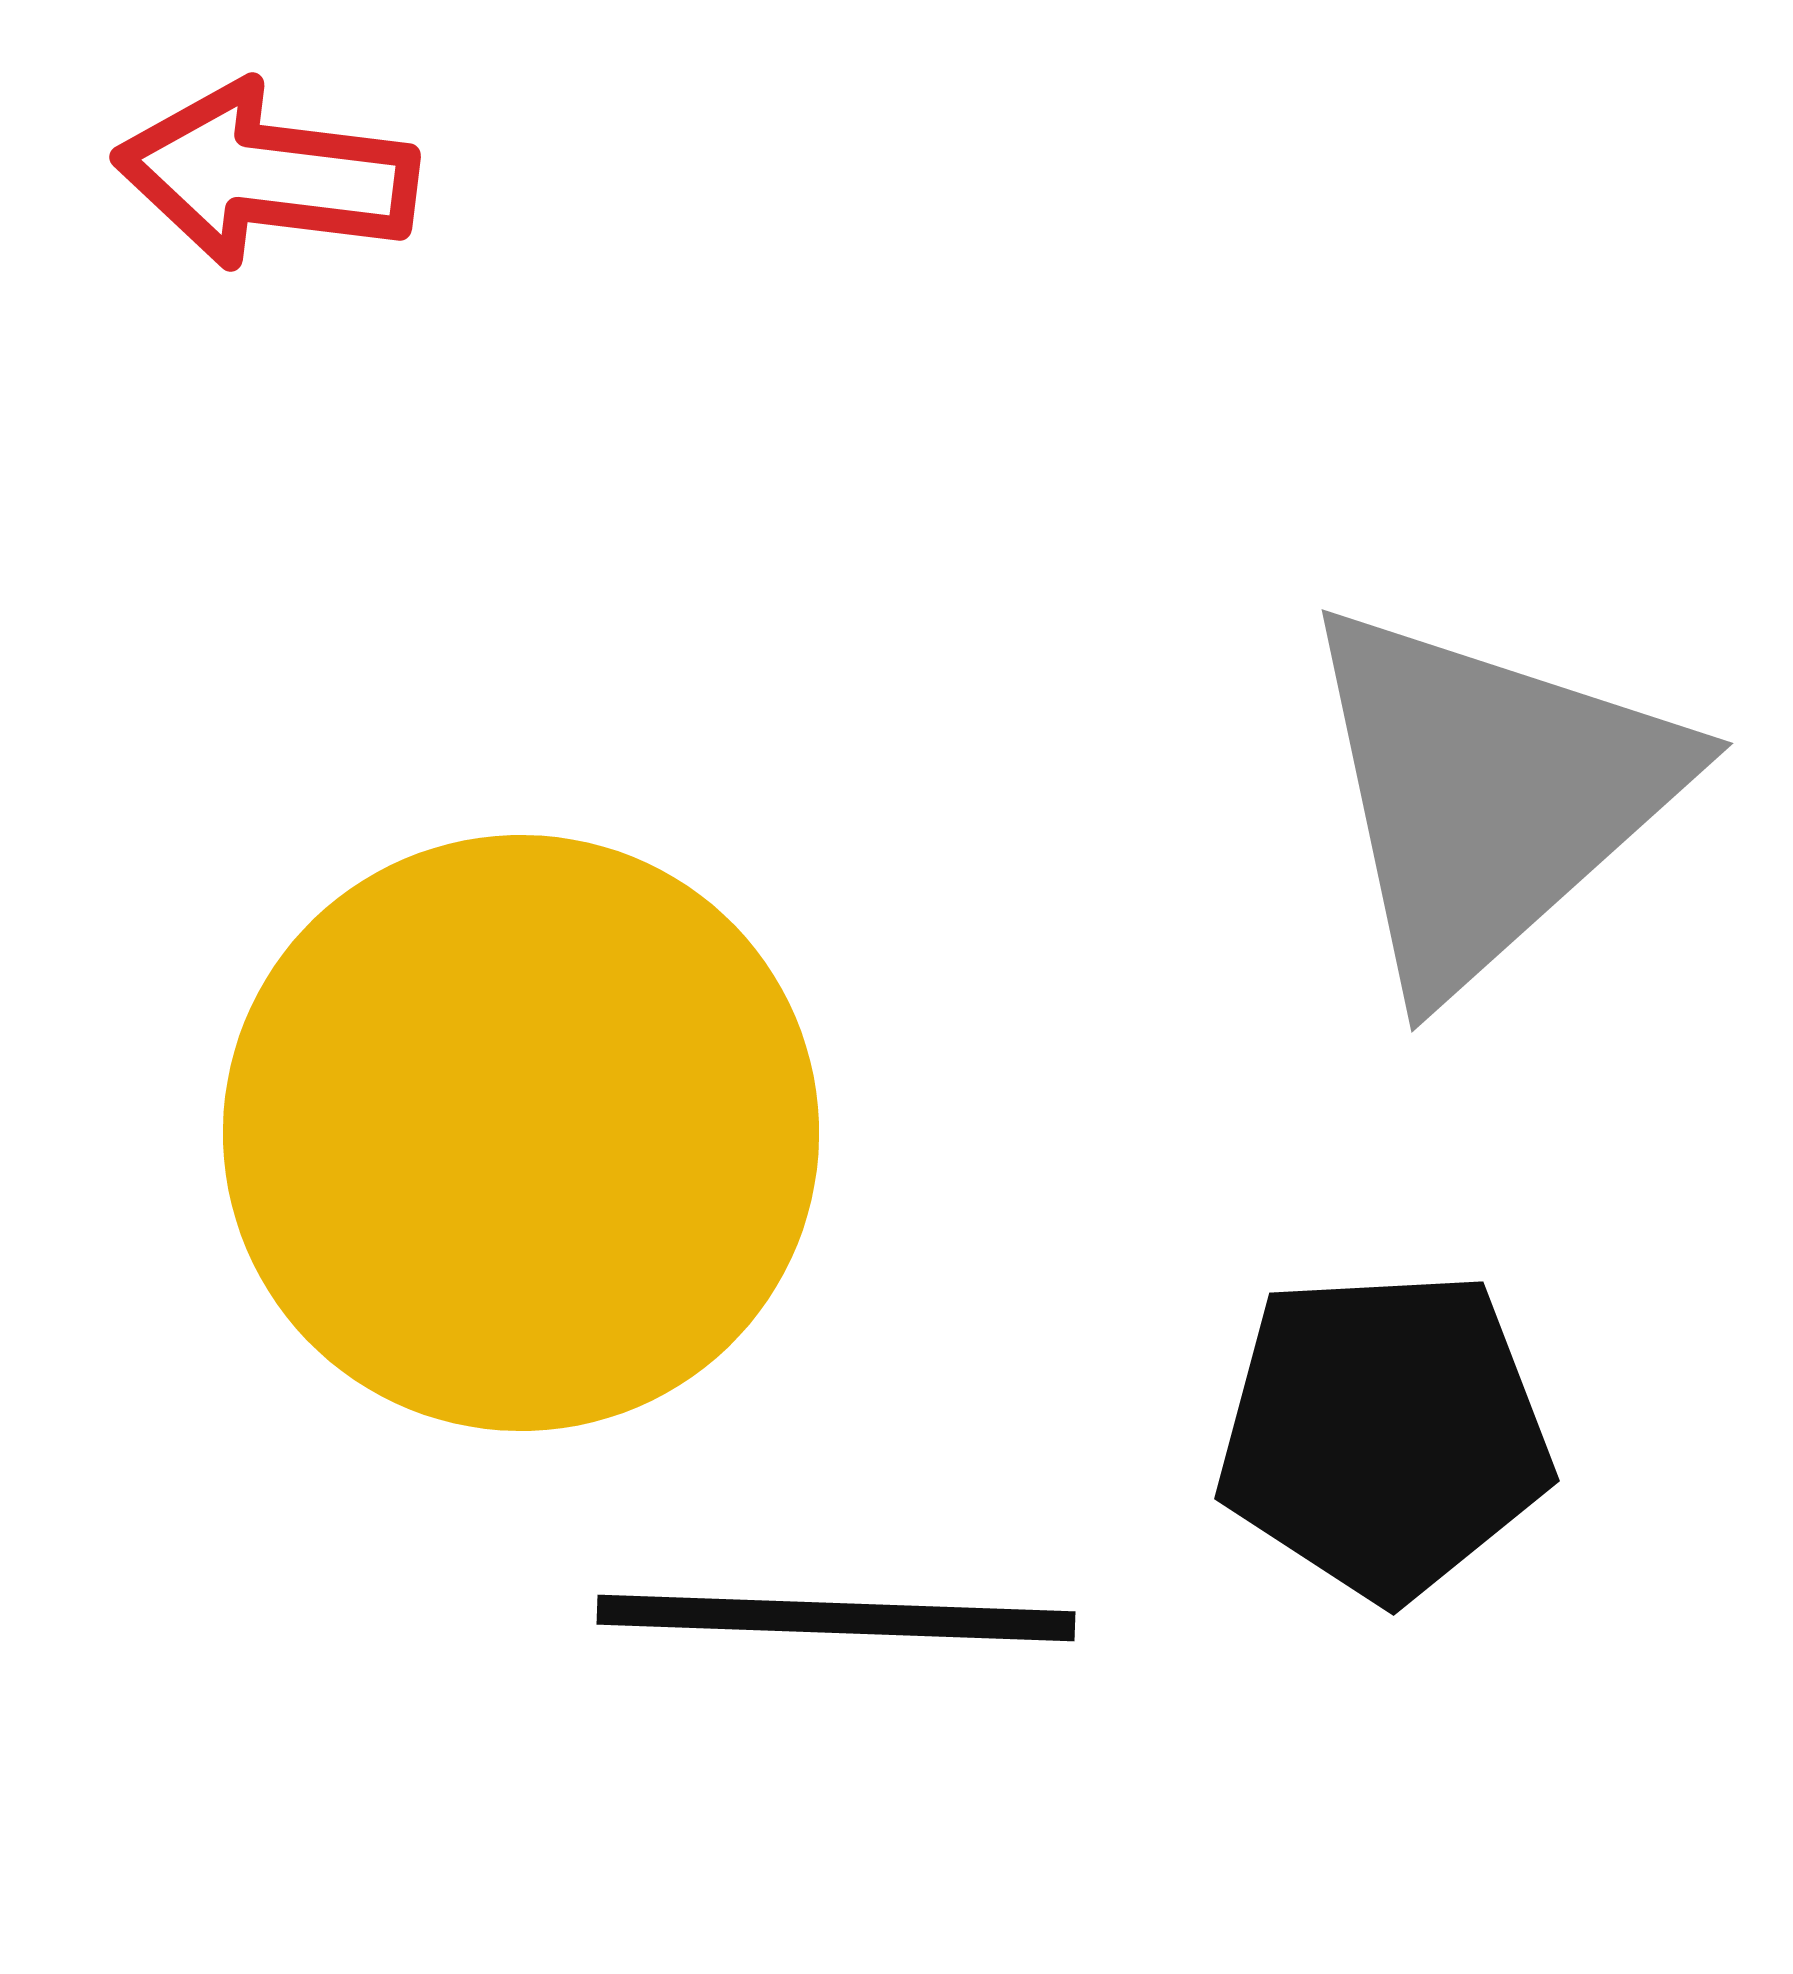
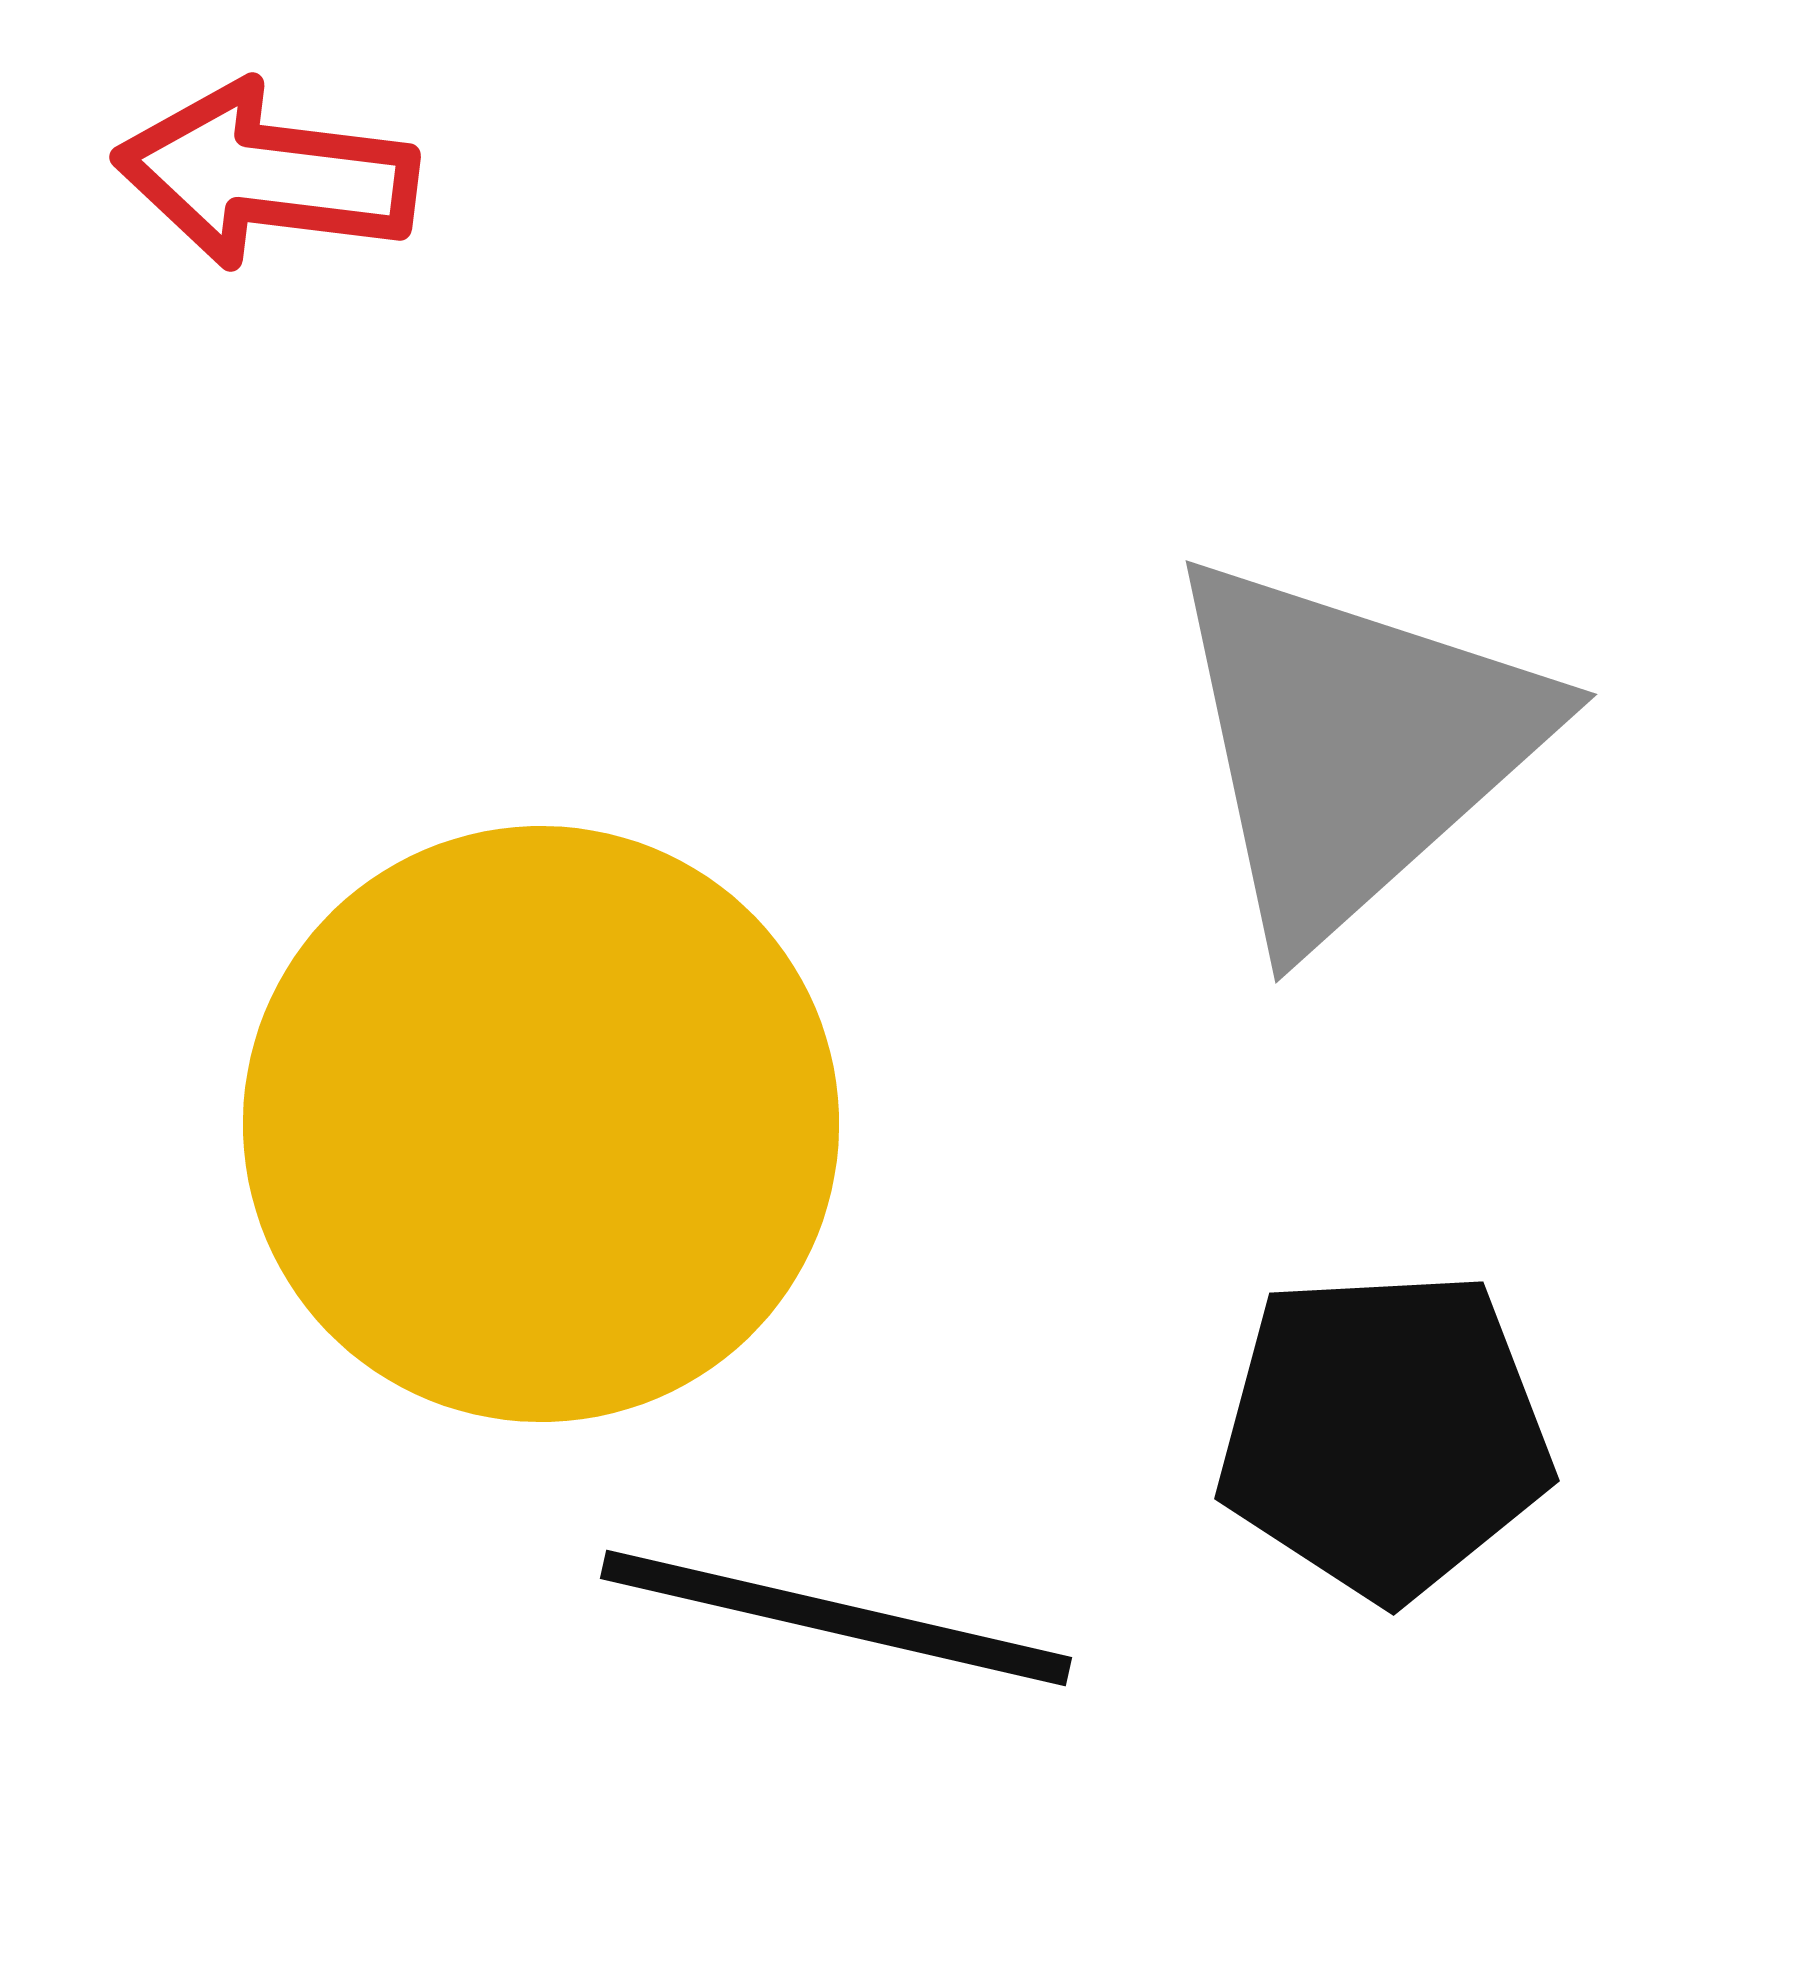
gray triangle: moved 136 px left, 49 px up
yellow circle: moved 20 px right, 9 px up
black line: rotated 11 degrees clockwise
